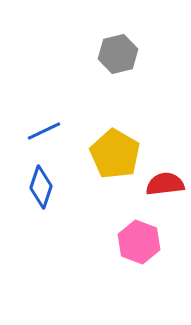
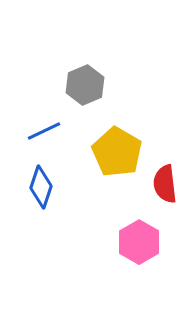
gray hexagon: moved 33 px left, 31 px down; rotated 9 degrees counterclockwise
yellow pentagon: moved 2 px right, 2 px up
red semicircle: rotated 90 degrees counterclockwise
pink hexagon: rotated 9 degrees clockwise
